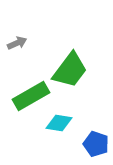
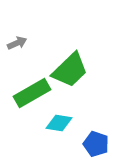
green trapezoid: rotated 9 degrees clockwise
green rectangle: moved 1 px right, 3 px up
